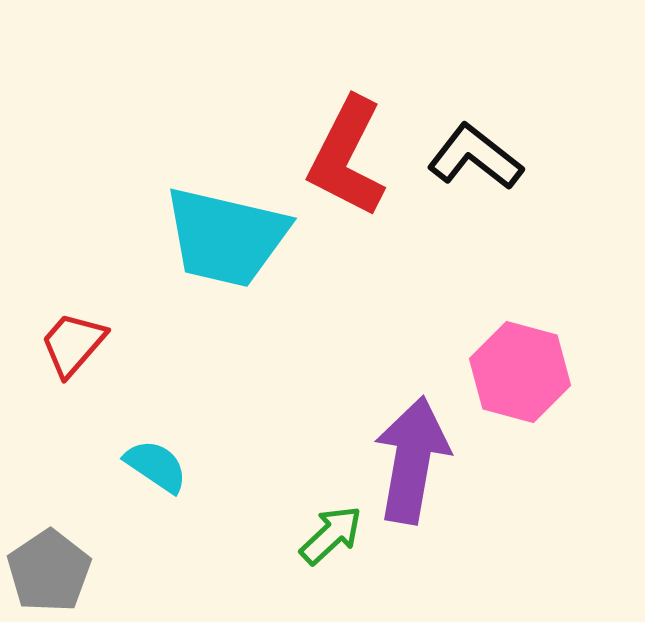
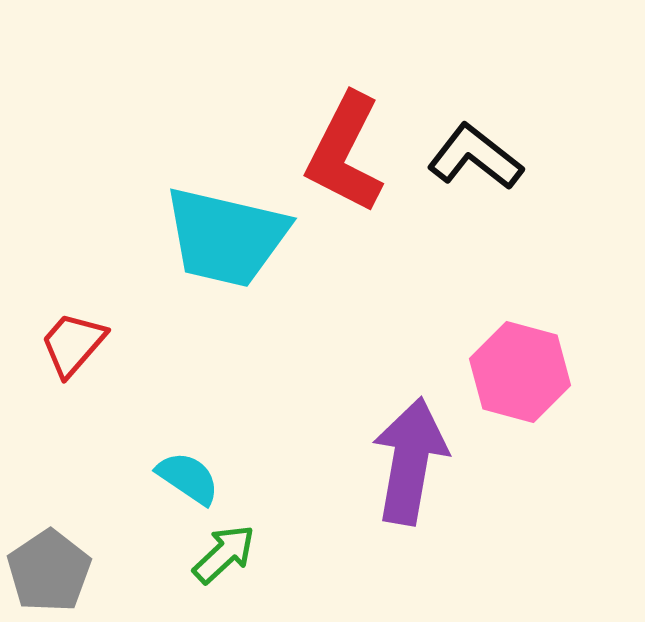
red L-shape: moved 2 px left, 4 px up
purple arrow: moved 2 px left, 1 px down
cyan semicircle: moved 32 px right, 12 px down
green arrow: moved 107 px left, 19 px down
